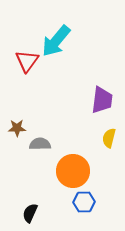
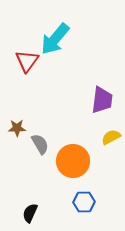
cyan arrow: moved 1 px left, 2 px up
yellow semicircle: moved 2 px right, 1 px up; rotated 48 degrees clockwise
gray semicircle: rotated 60 degrees clockwise
orange circle: moved 10 px up
